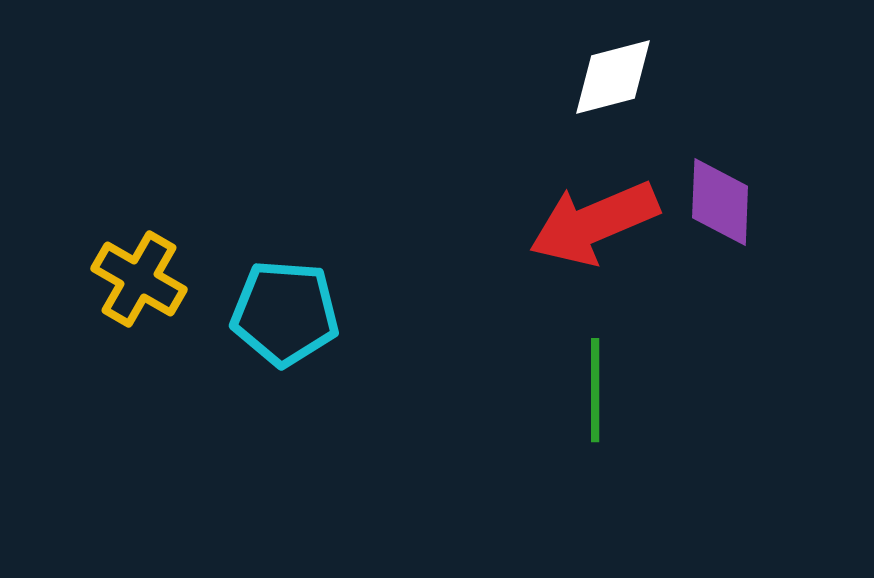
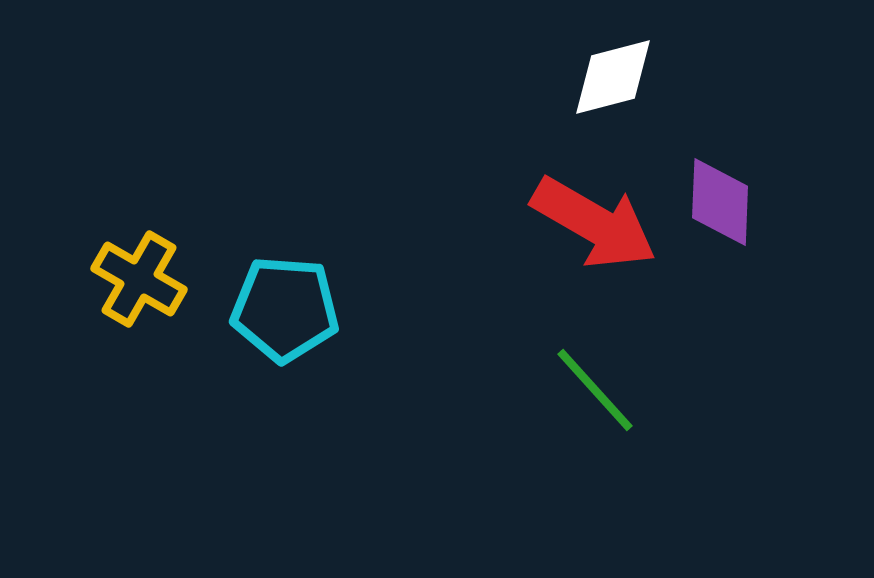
red arrow: rotated 127 degrees counterclockwise
cyan pentagon: moved 4 px up
green line: rotated 42 degrees counterclockwise
